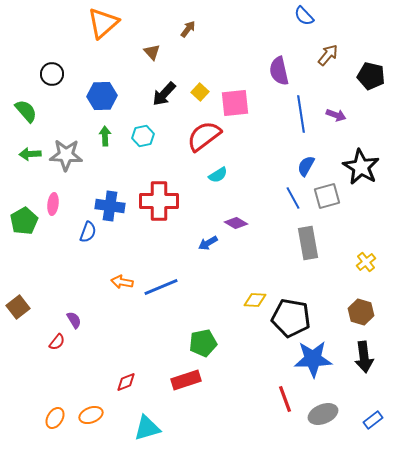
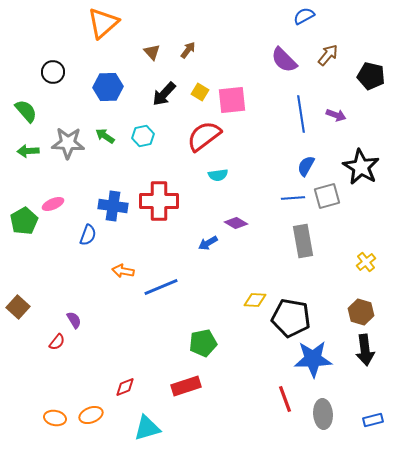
blue semicircle at (304, 16): rotated 105 degrees clockwise
brown arrow at (188, 29): moved 21 px down
purple semicircle at (279, 71): moved 5 px right, 11 px up; rotated 32 degrees counterclockwise
black circle at (52, 74): moved 1 px right, 2 px up
yellow square at (200, 92): rotated 12 degrees counterclockwise
blue hexagon at (102, 96): moved 6 px right, 9 px up
pink square at (235, 103): moved 3 px left, 3 px up
green arrow at (105, 136): rotated 54 degrees counterclockwise
green arrow at (30, 154): moved 2 px left, 3 px up
gray star at (66, 155): moved 2 px right, 12 px up
cyan semicircle at (218, 175): rotated 24 degrees clockwise
blue line at (293, 198): rotated 65 degrees counterclockwise
pink ellipse at (53, 204): rotated 60 degrees clockwise
blue cross at (110, 206): moved 3 px right
blue semicircle at (88, 232): moved 3 px down
gray rectangle at (308, 243): moved 5 px left, 2 px up
orange arrow at (122, 282): moved 1 px right, 11 px up
brown square at (18, 307): rotated 10 degrees counterclockwise
black arrow at (364, 357): moved 1 px right, 7 px up
red rectangle at (186, 380): moved 6 px down
red diamond at (126, 382): moved 1 px left, 5 px down
gray ellipse at (323, 414): rotated 72 degrees counterclockwise
orange ellipse at (55, 418): rotated 70 degrees clockwise
blue rectangle at (373, 420): rotated 24 degrees clockwise
